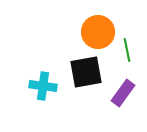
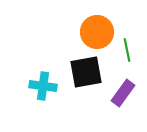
orange circle: moved 1 px left
